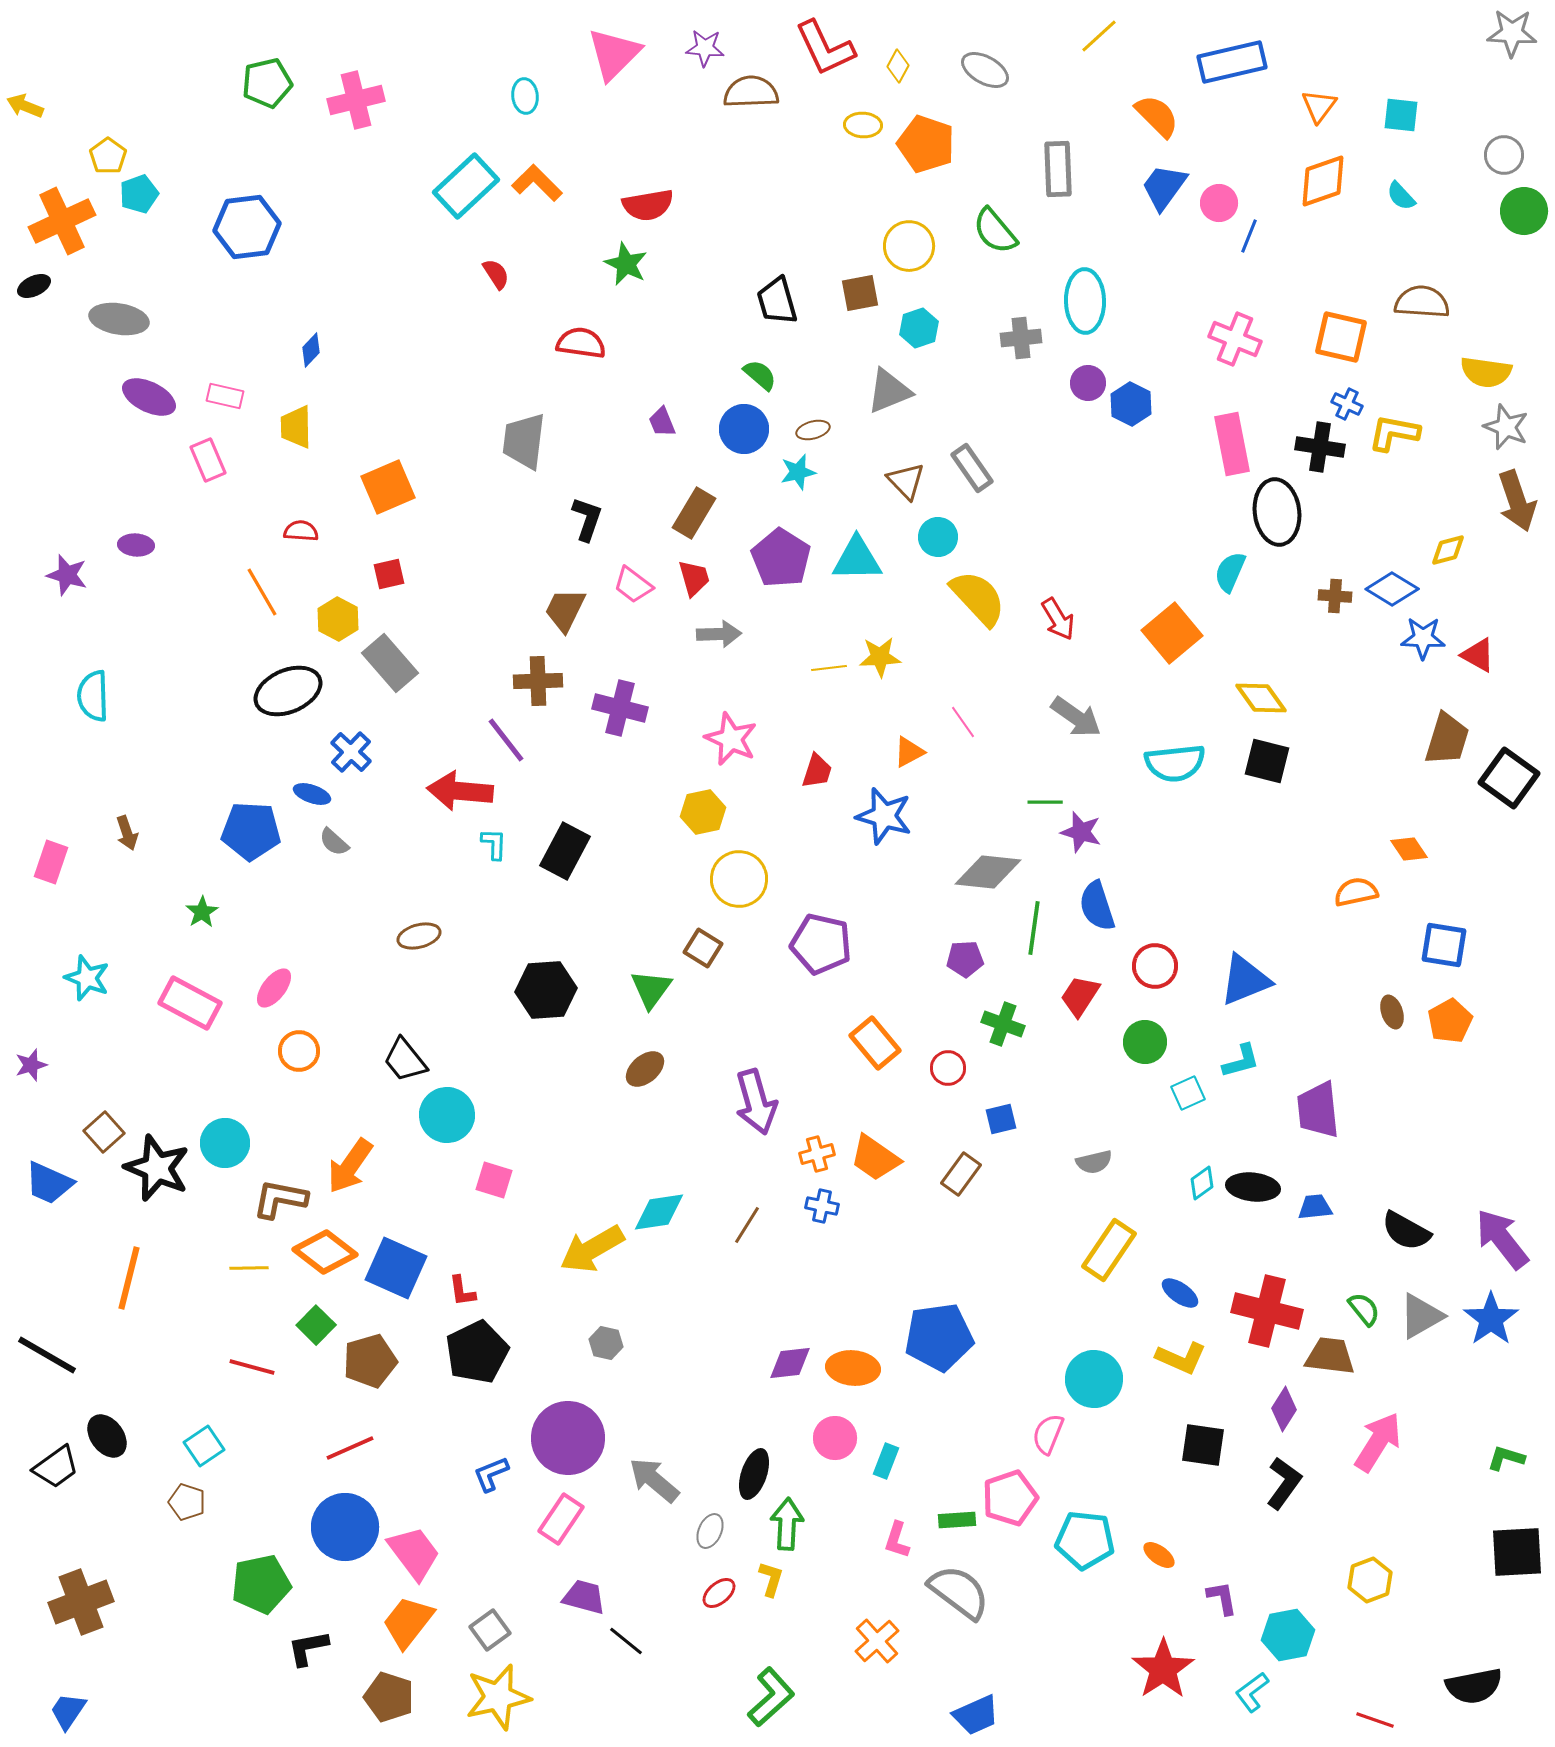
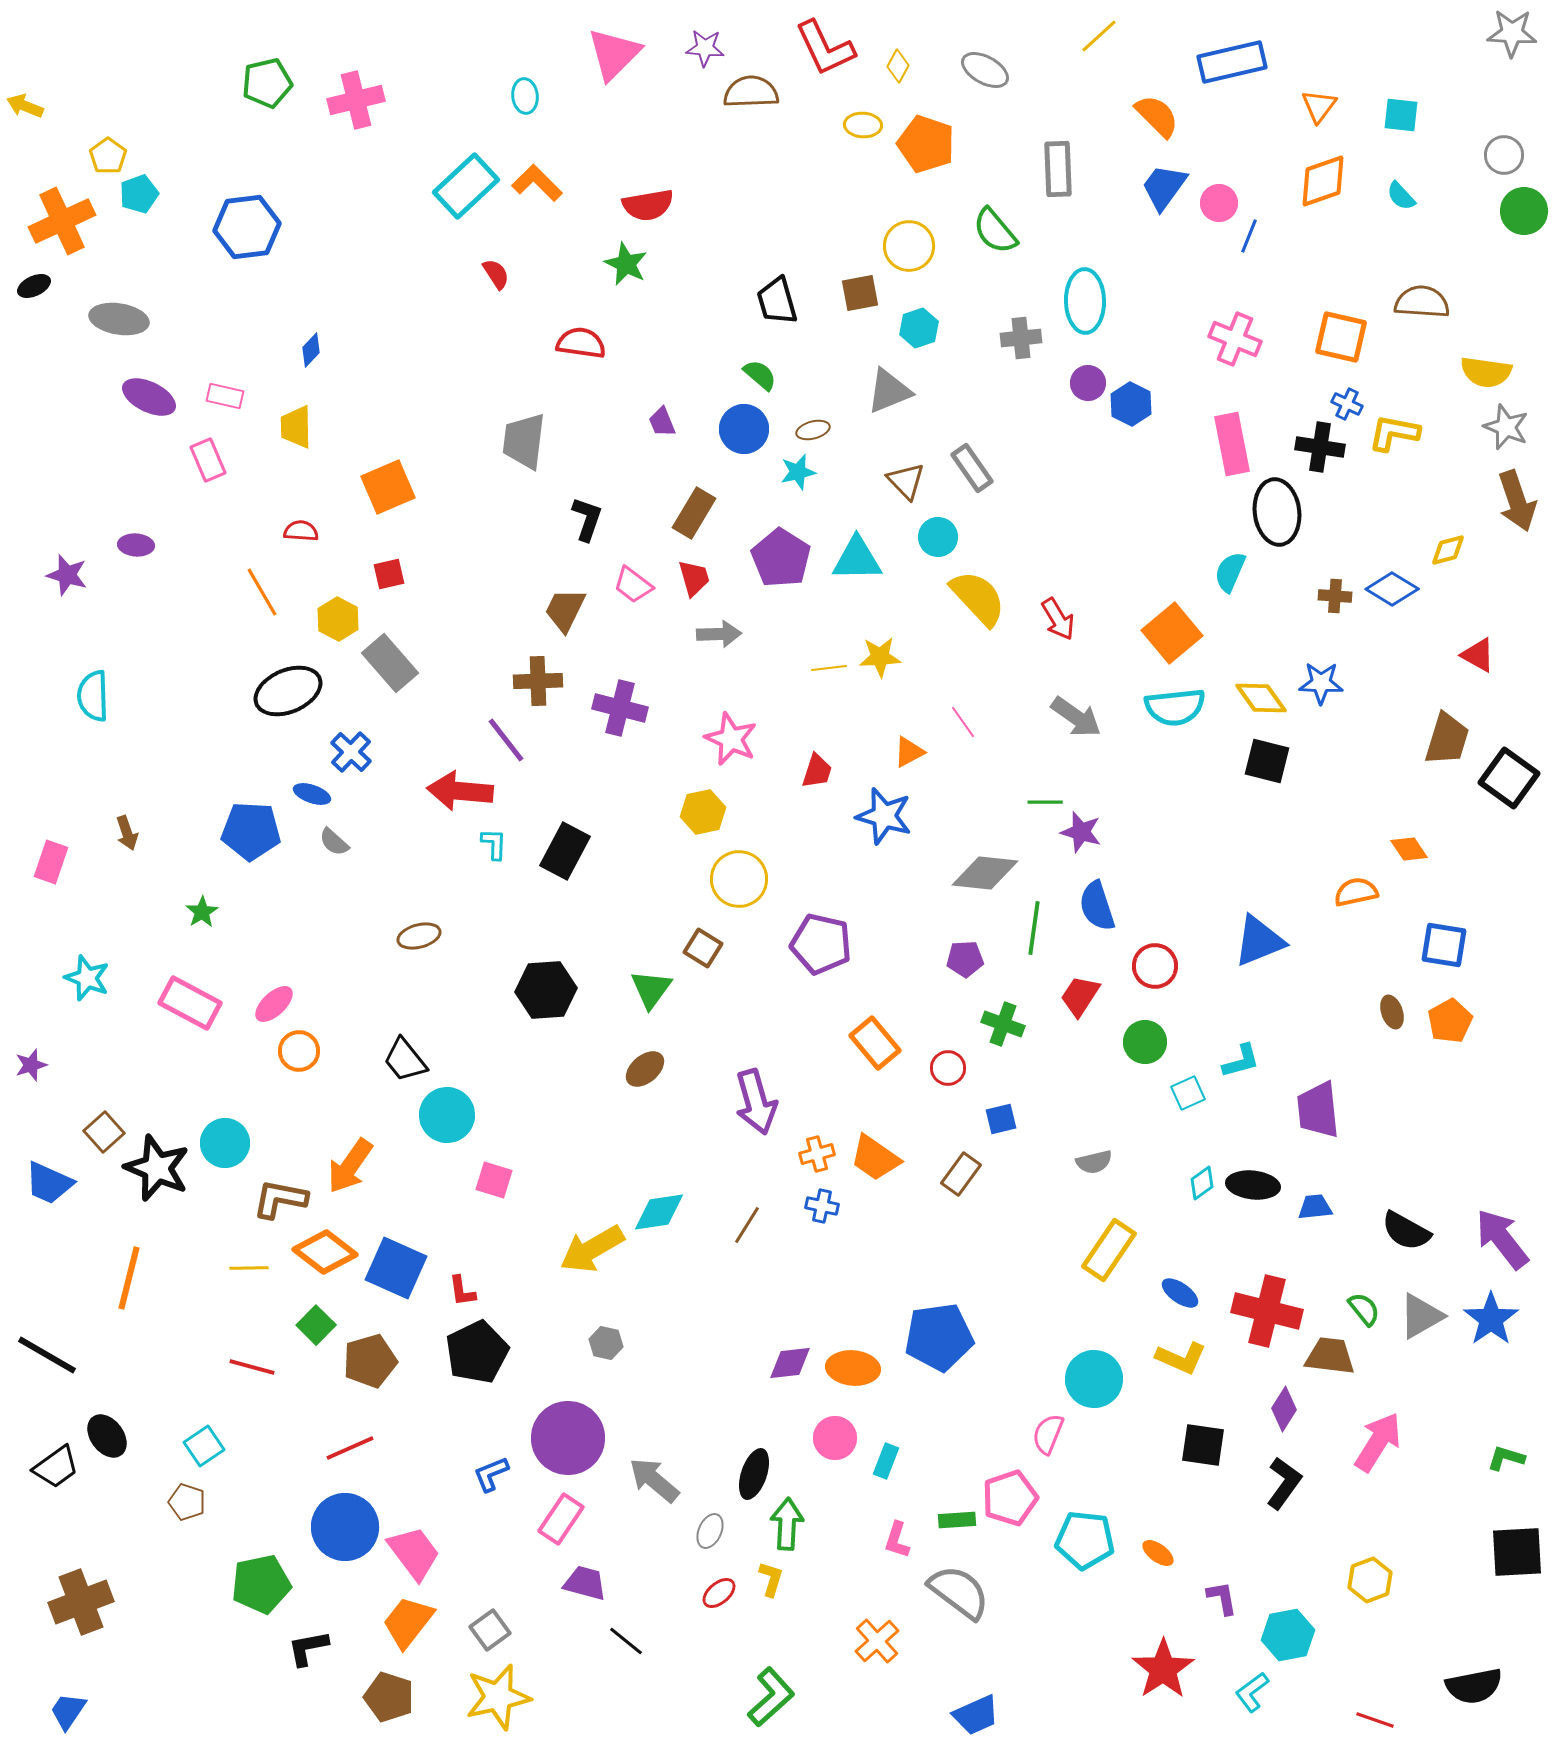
blue star at (1423, 638): moved 102 px left, 45 px down
cyan semicircle at (1175, 763): moved 56 px up
gray diamond at (988, 872): moved 3 px left, 1 px down
blue triangle at (1245, 980): moved 14 px right, 39 px up
pink ellipse at (274, 988): moved 16 px down; rotated 9 degrees clockwise
black ellipse at (1253, 1187): moved 2 px up
orange ellipse at (1159, 1555): moved 1 px left, 2 px up
purple trapezoid at (584, 1597): moved 1 px right, 14 px up
